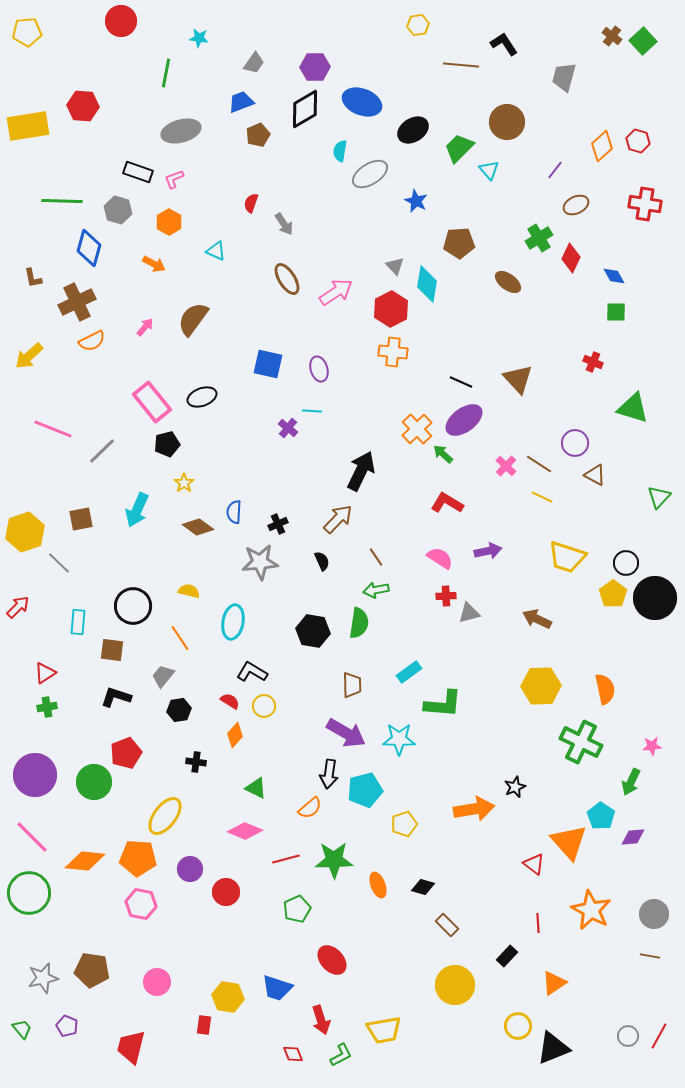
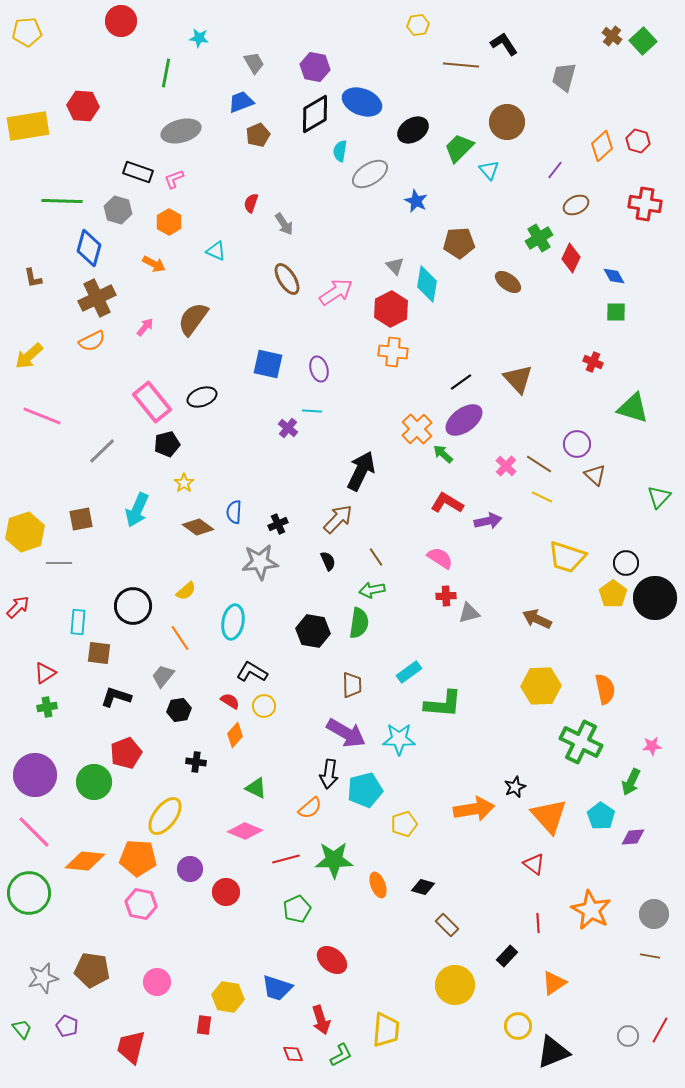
gray trapezoid at (254, 63): rotated 65 degrees counterclockwise
purple hexagon at (315, 67): rotated 12 degrees clockwise
black diamond at (305, 109): moved 10 px right, 5 px down
brown cross at (77, 302): moved 20 px right, 4 px up
black line at (461, 382): rotated 60 degrees counterclockwise
pink line at (53, 429): moved 11 px left, 13 px up
purple circle at (575, 443): moved 2 px right, 1 px down
brown triangle at (595, 475): rotated 15 degrees clockwise
purple arrow at (488, 551): moved 30 px up
black semicircle at (322, 561): moved 6 px right
gray line at (59, 563): rotated 45 degrees counterclockwise
green arrow at (376, 590): moved 4 px left
yellow semicircle at (189, 591): moved 3 px left; rotated 125 degrees clockwise
brown square at (112, 650): moved 13 px left, 3 px down
pink line at (32, 837): moved 2 px right, 5 px up
orange triangle at (569, 842): moved 20 px left, 26 px up
red ellipse at (332, 960): rotated 8 degrees counterclockwise
yellow trapezoid at (384, 1030): moved 2 px right; rotated 75 degrees counterclockwise
red line at (659, 1036): moved 1 px right, 6 px up
black triangle at (553, 1048): moved 4 px down
